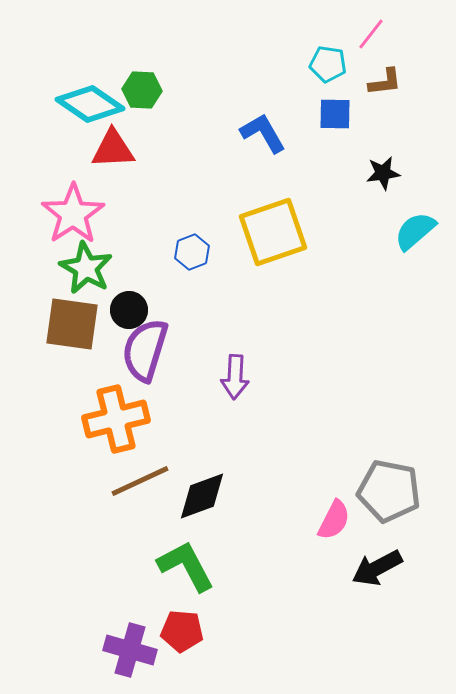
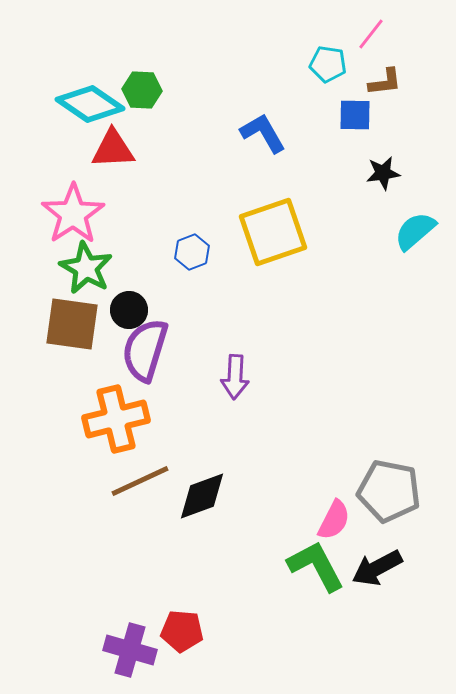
blue square: moved 20 px right, 1 px down
green L-shape: moved 130 px right
